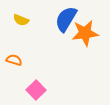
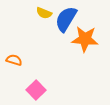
yellow semicircle: moved 23 px right, 7 px up
orange star: moved 6 px down; rotated 12 degrees clockwise
